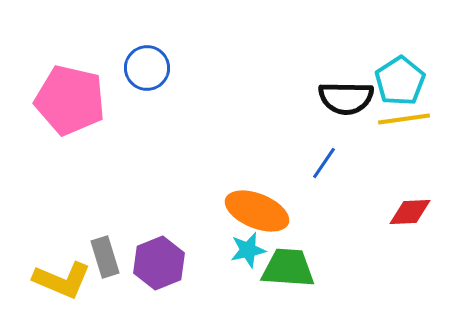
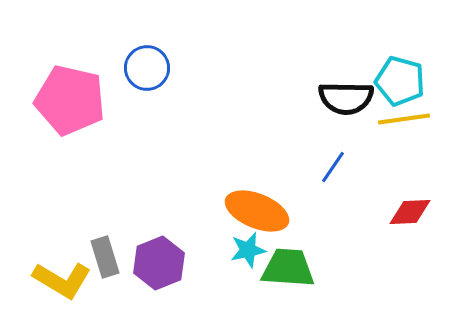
cyan pentagon: rotated 24 degrees counterclockwise
blue line: moved 9 px right, 4 px down
yellow L-shape: rotated 8 degrees clockwise
